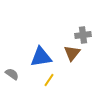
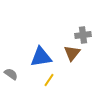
gray semicircle: moved 1 px left
